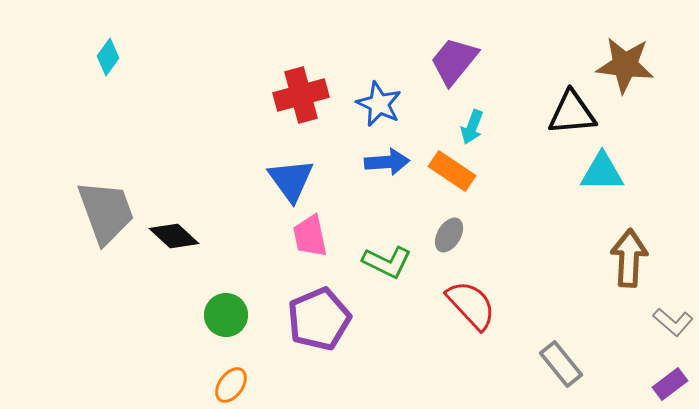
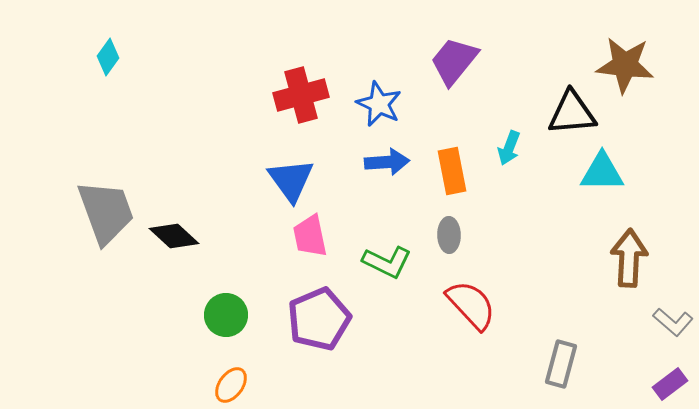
cyan arrow: moved 37 px right, 21 px down
orange rectangle: rotated 45 degrees clockwise
gray ellipse: rotated 32 degrees counterclockwise
gray rectangle: rotated 54 degrees clockwise
